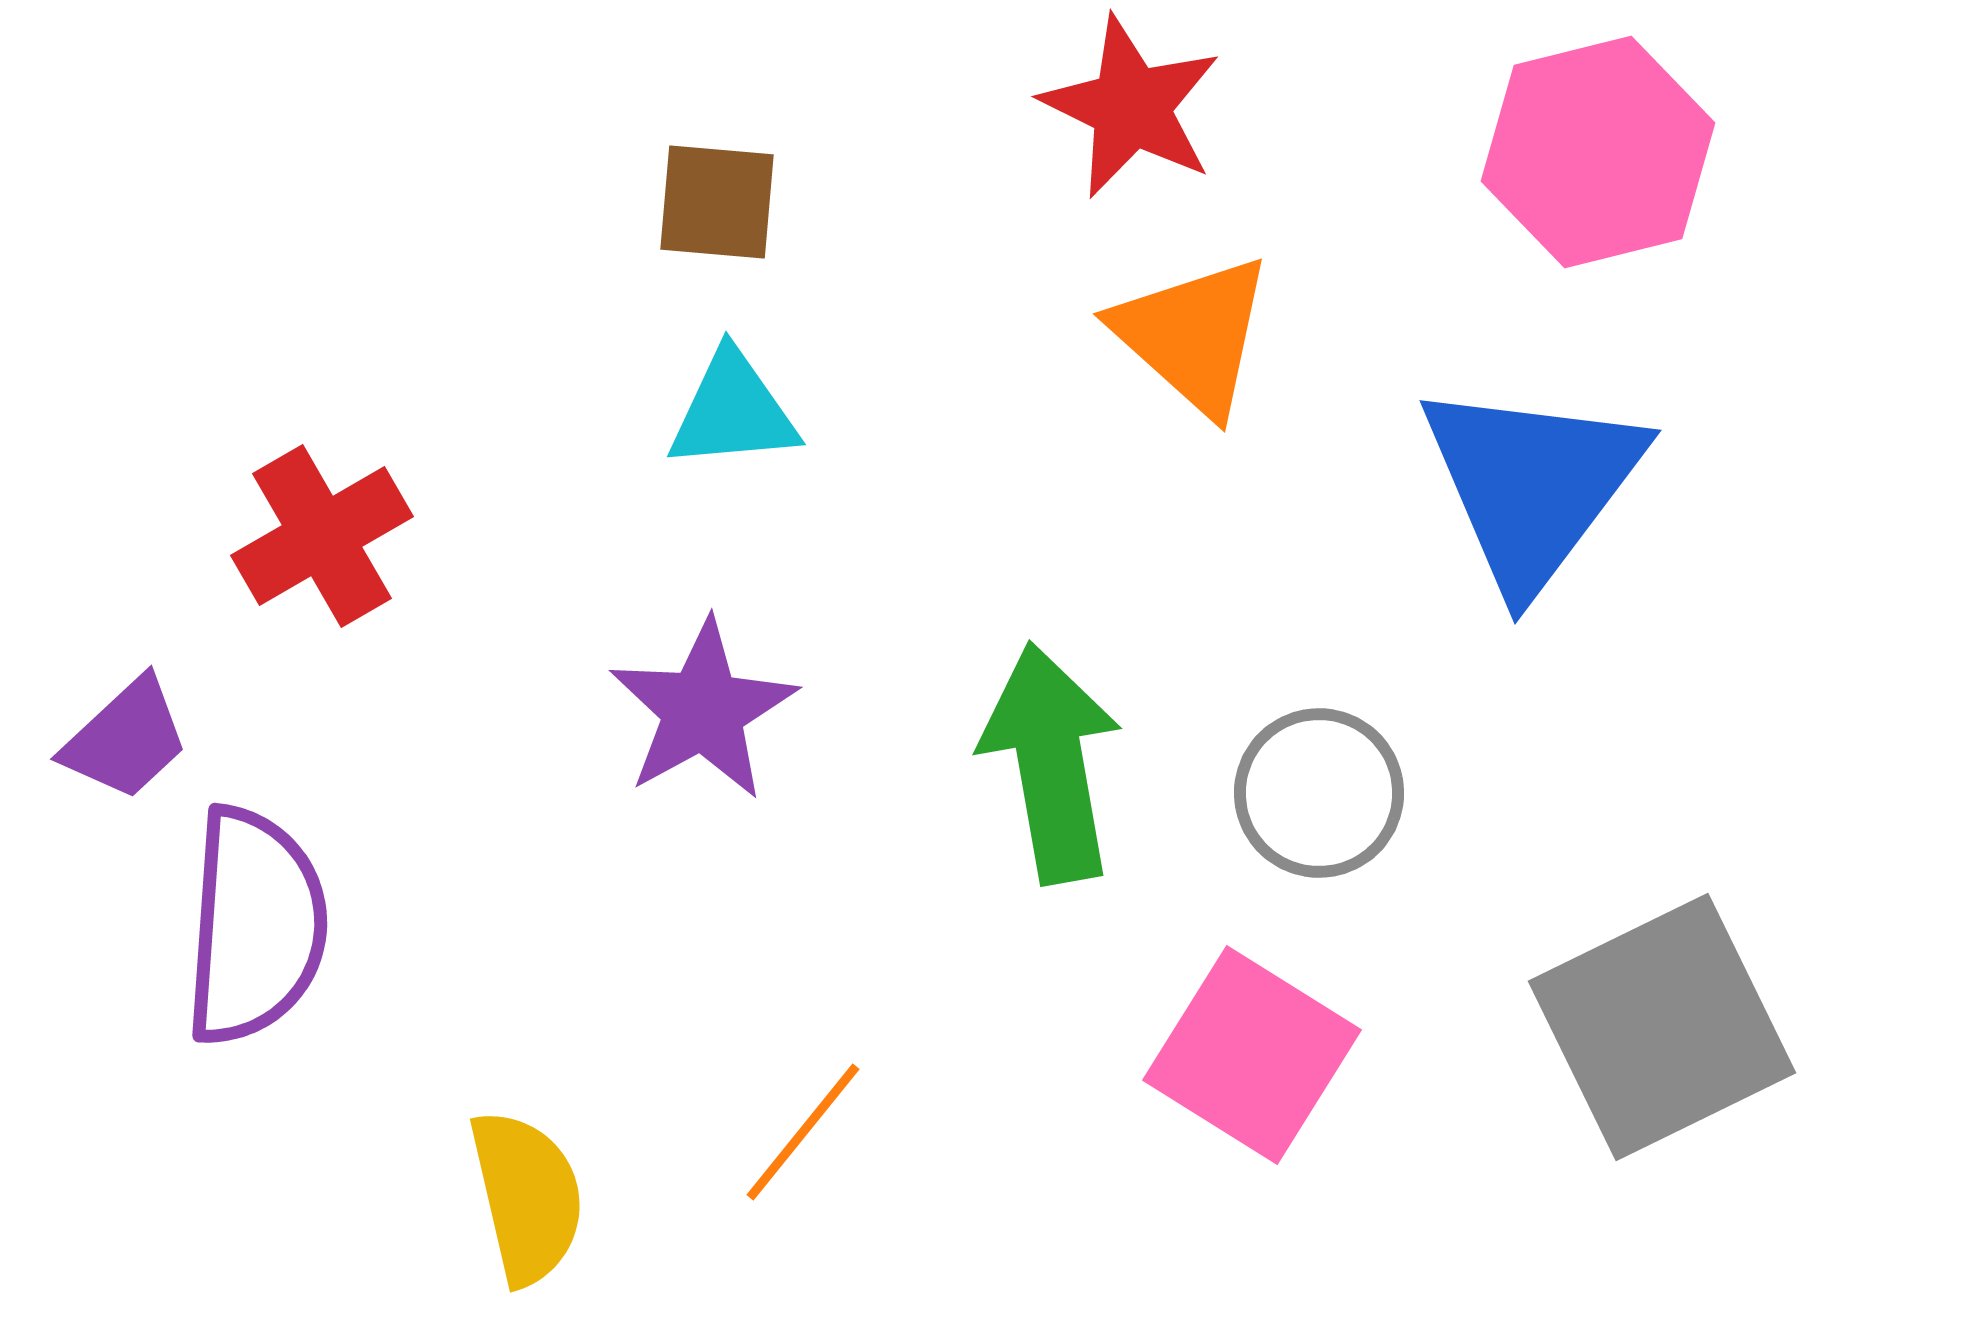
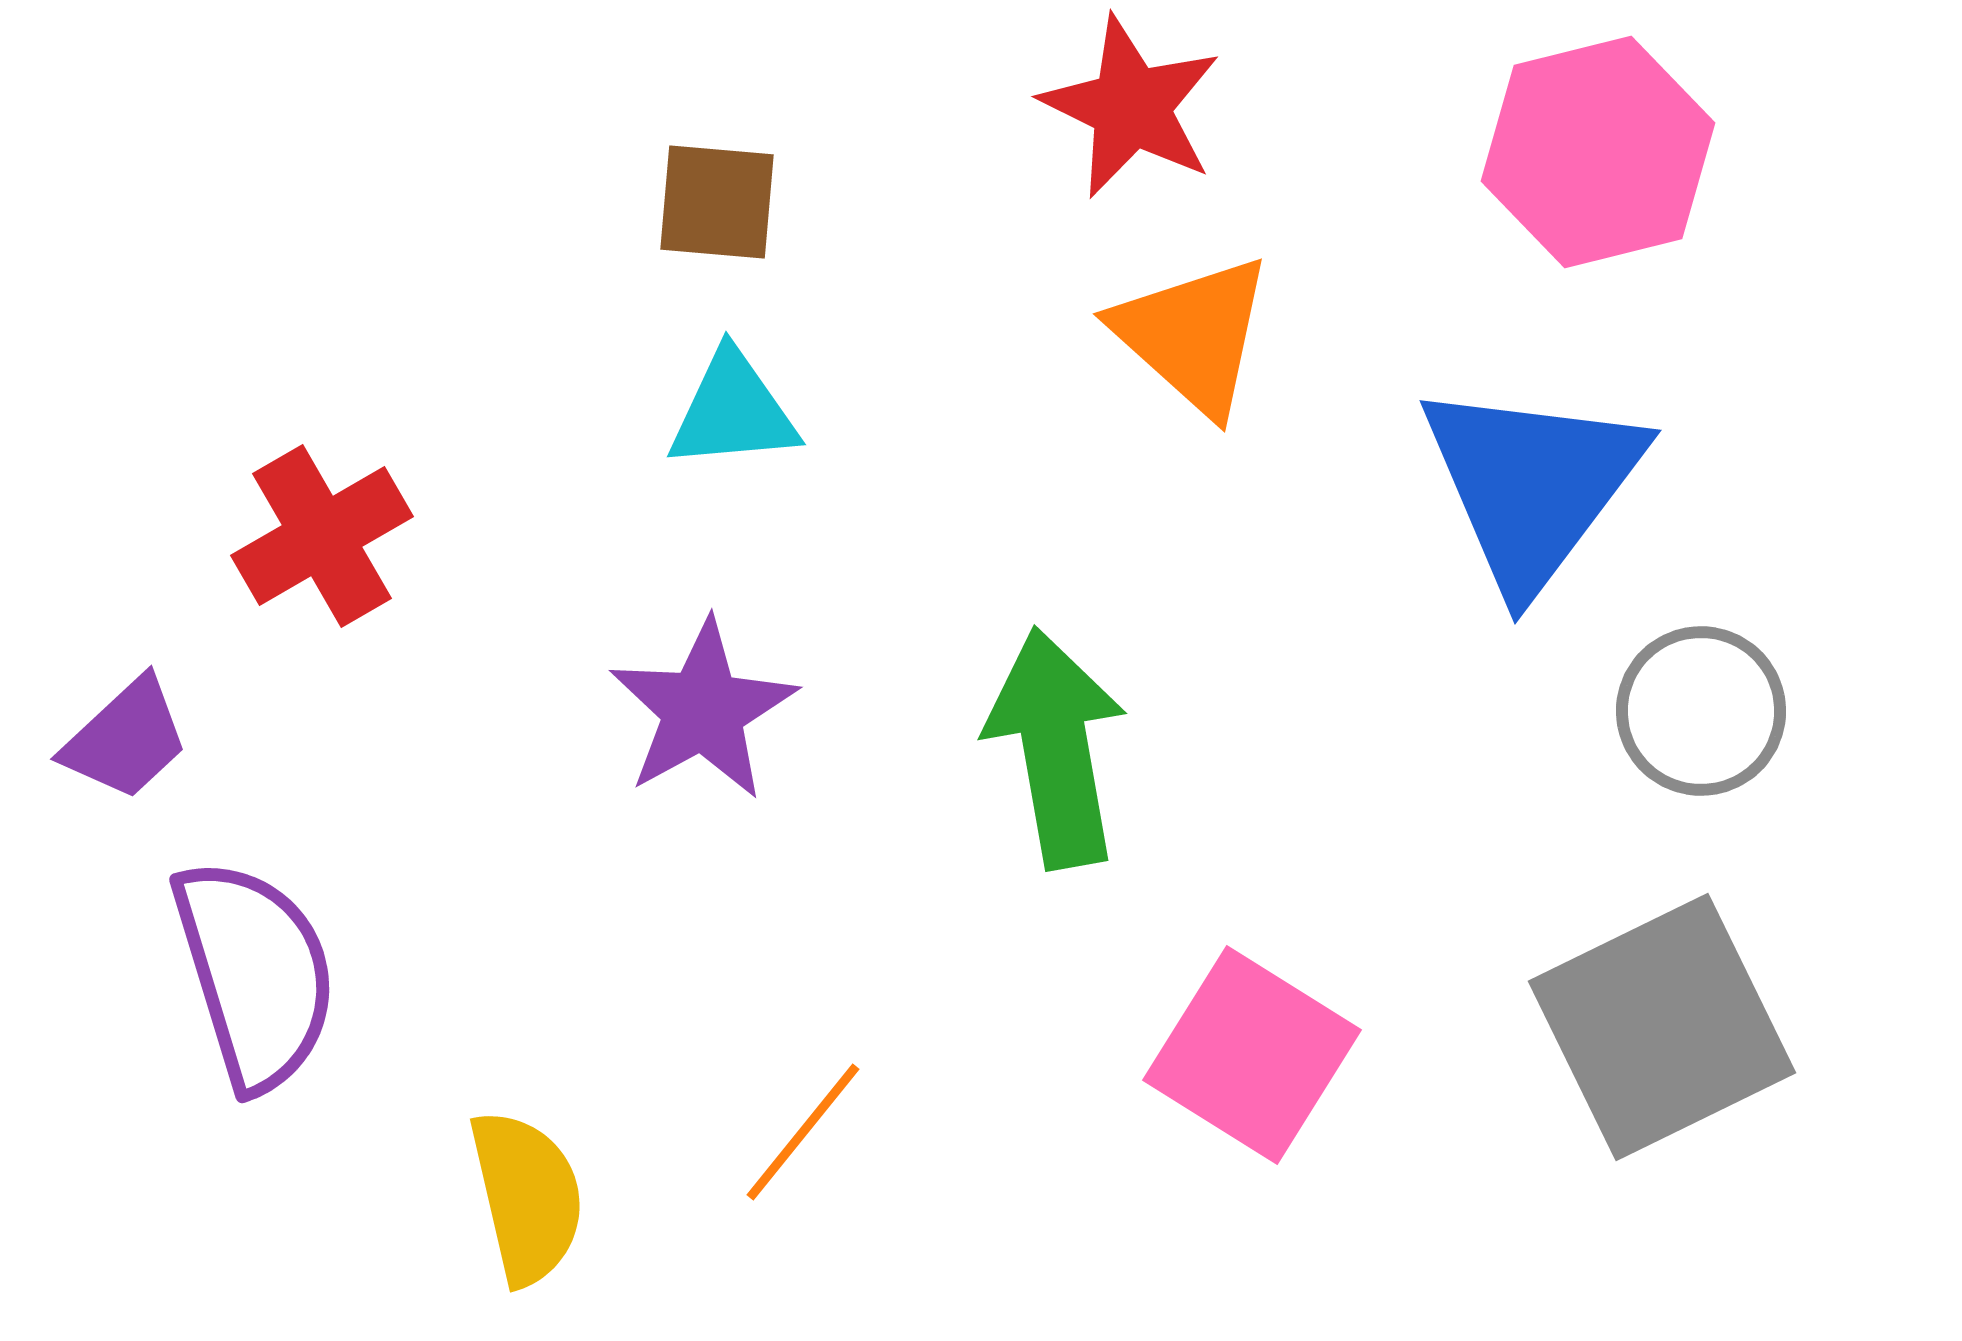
green arrow: moved 5 px right, 15 px up
gray circle: moved 382 px right, 82 px up
purple semicircle: moved 48 px down; rotated 21 degrees counterclockwise
